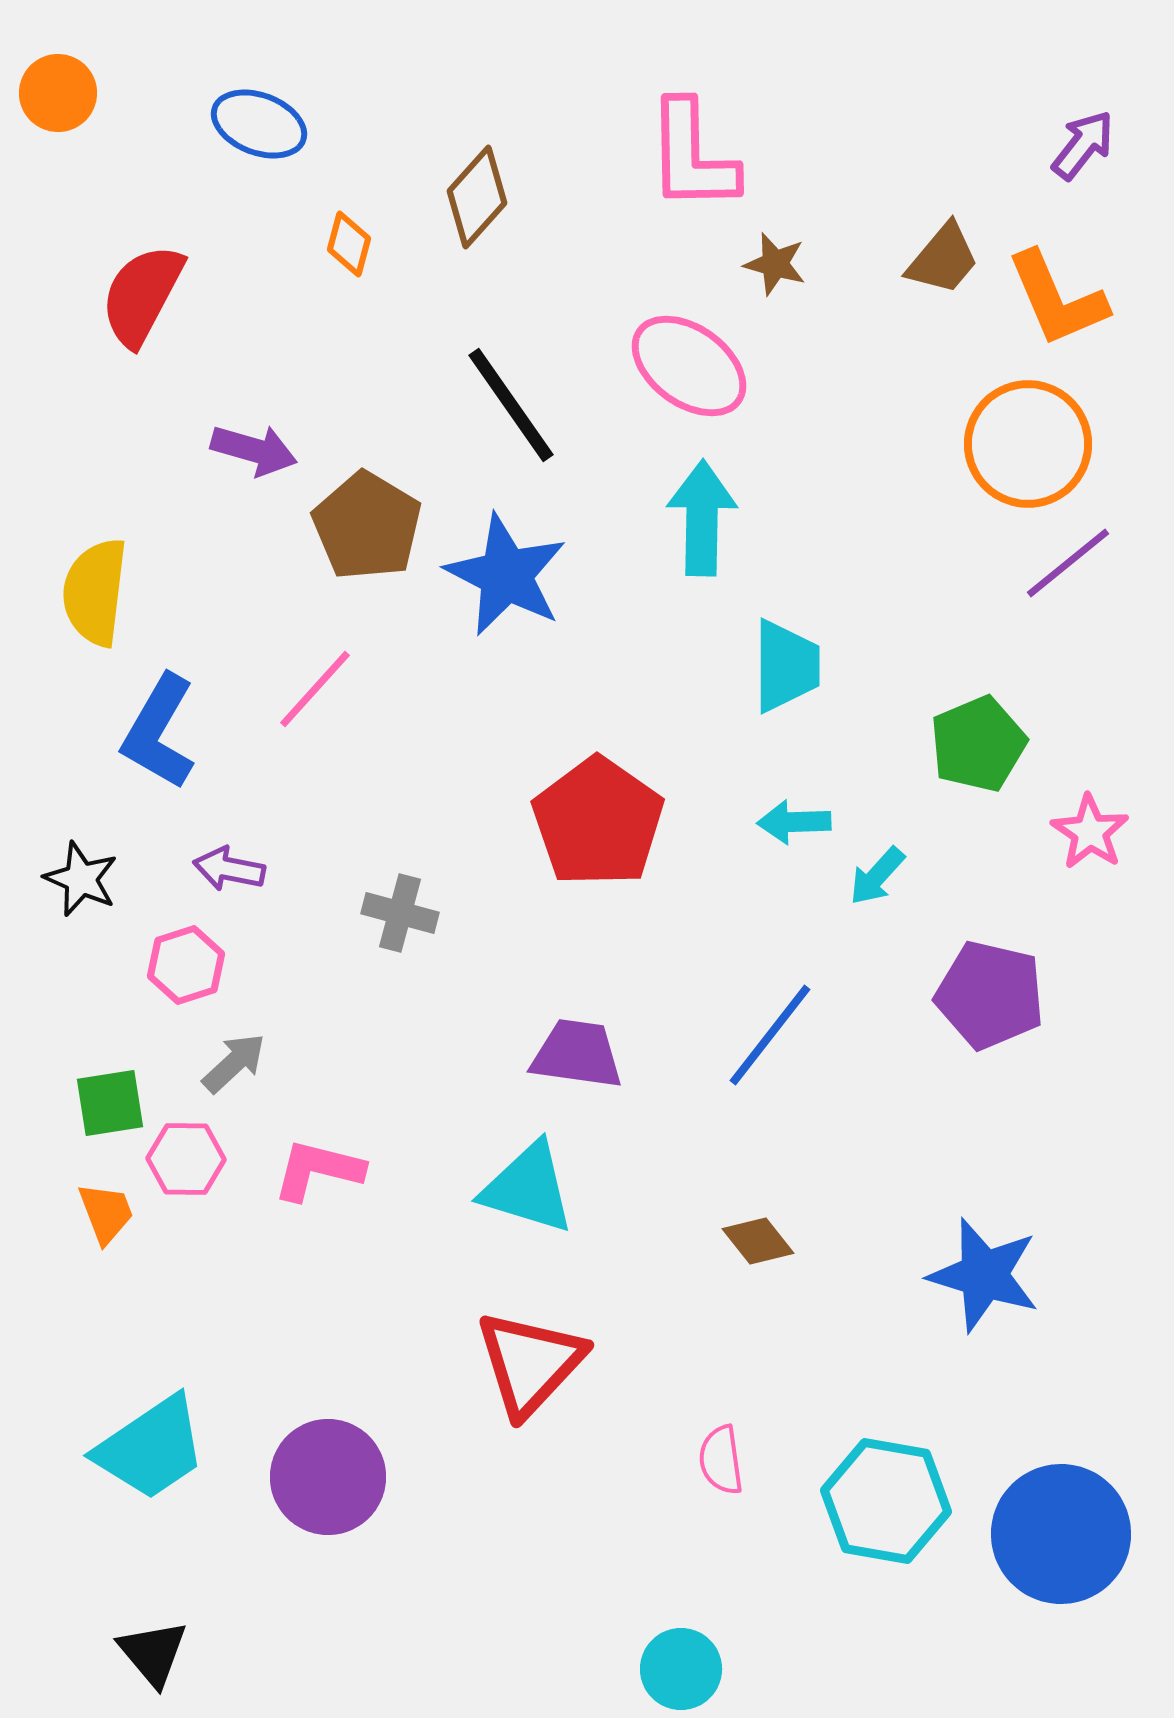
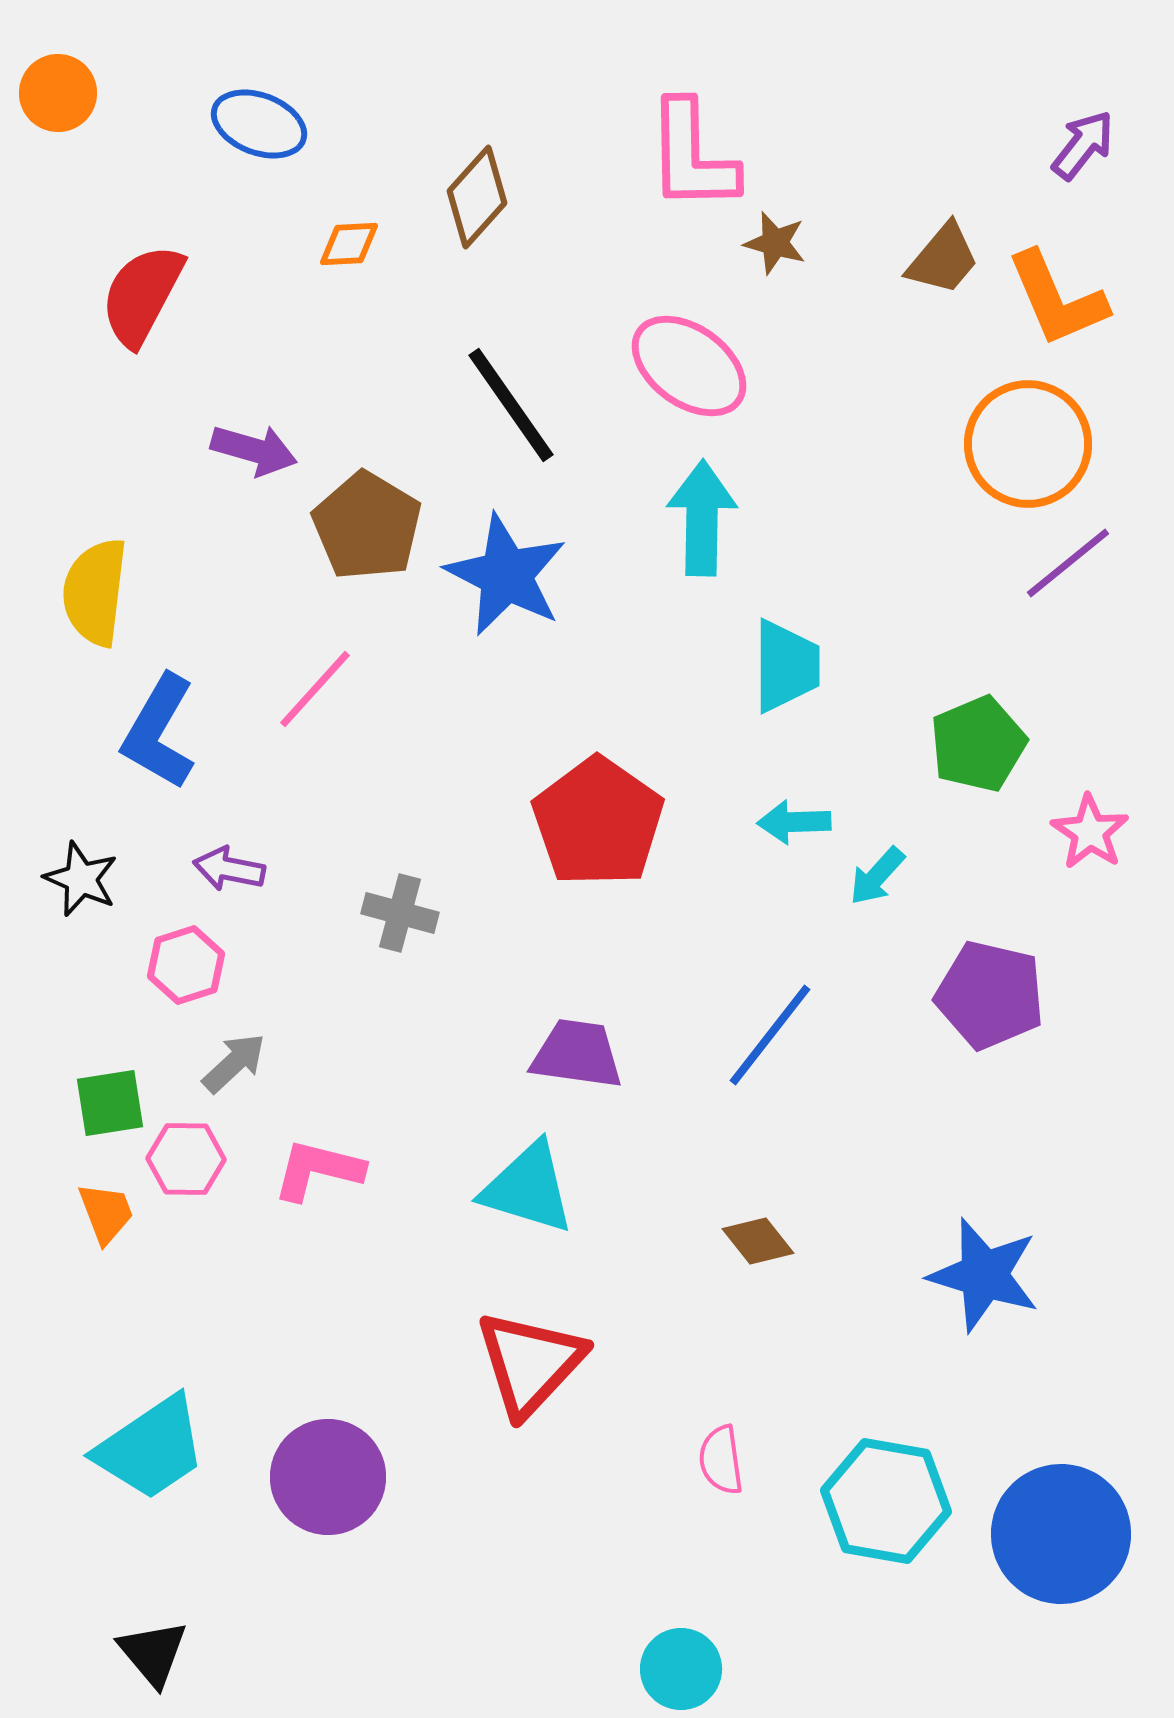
orange diamond at (349, 244): rotated 72 degrees clockwise
brown star at (775, 264): moved 21 px up
